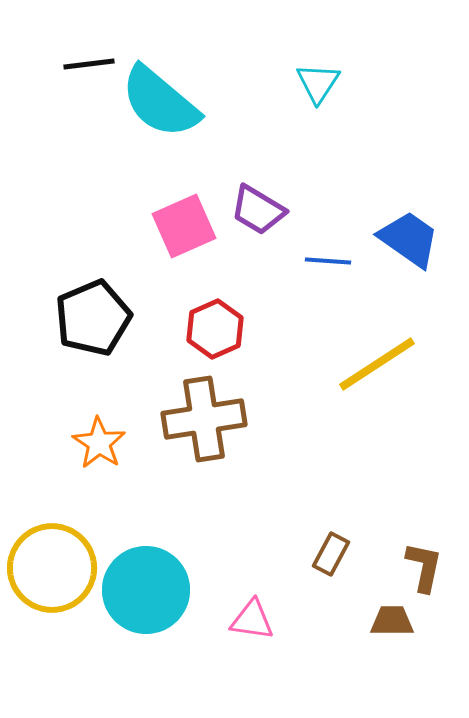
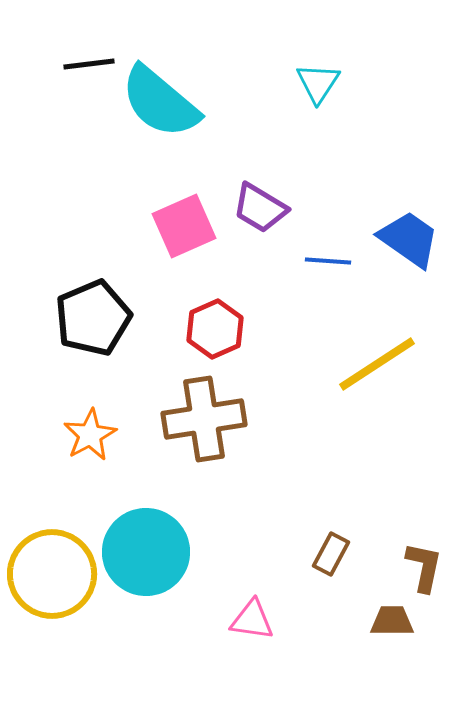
purple trapezoid: moved 2 px right, 2 px up
orange star: moved 9 px left, 8 px up; rotated 10 degrees clockwise
yellow circle: moved 6 px down
cyan circle: moved 38 px up
